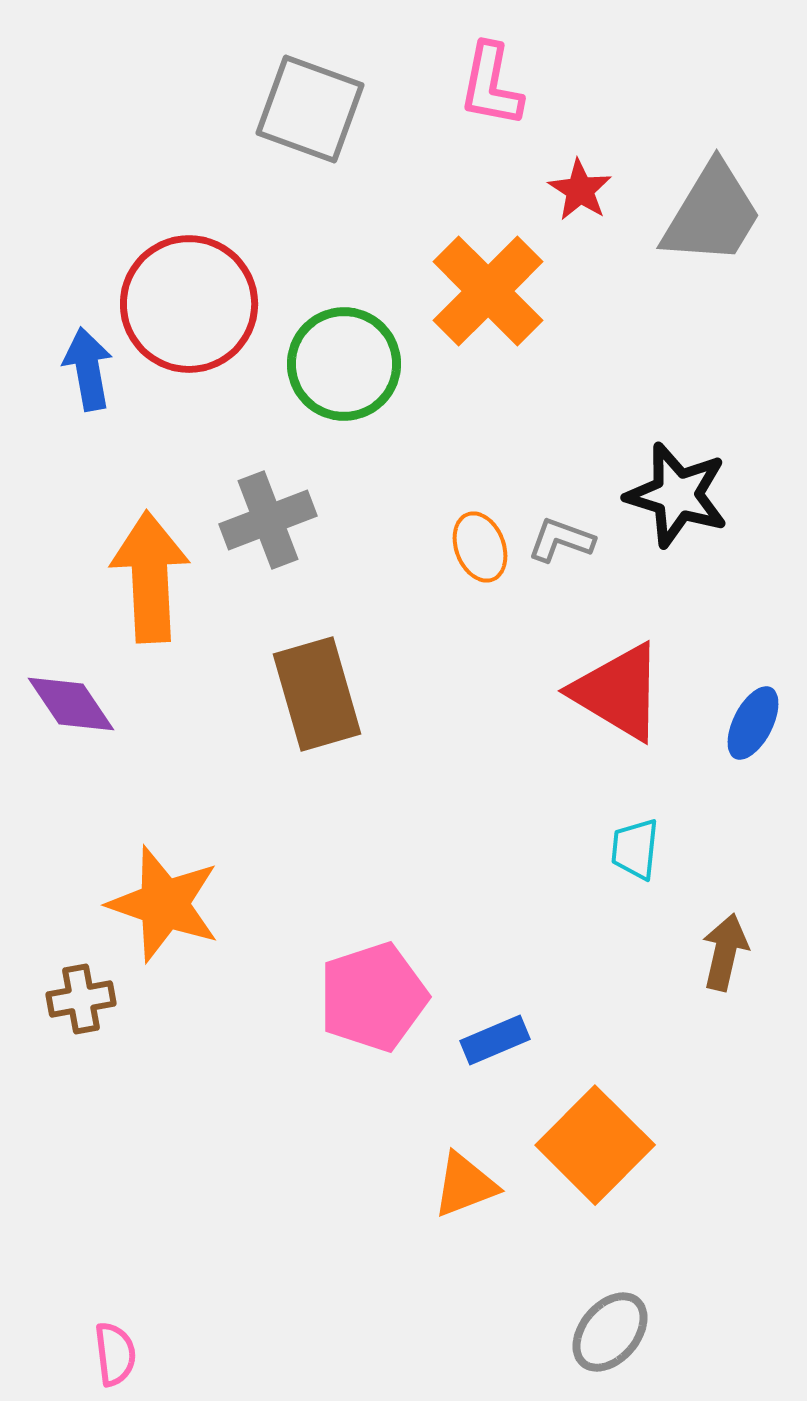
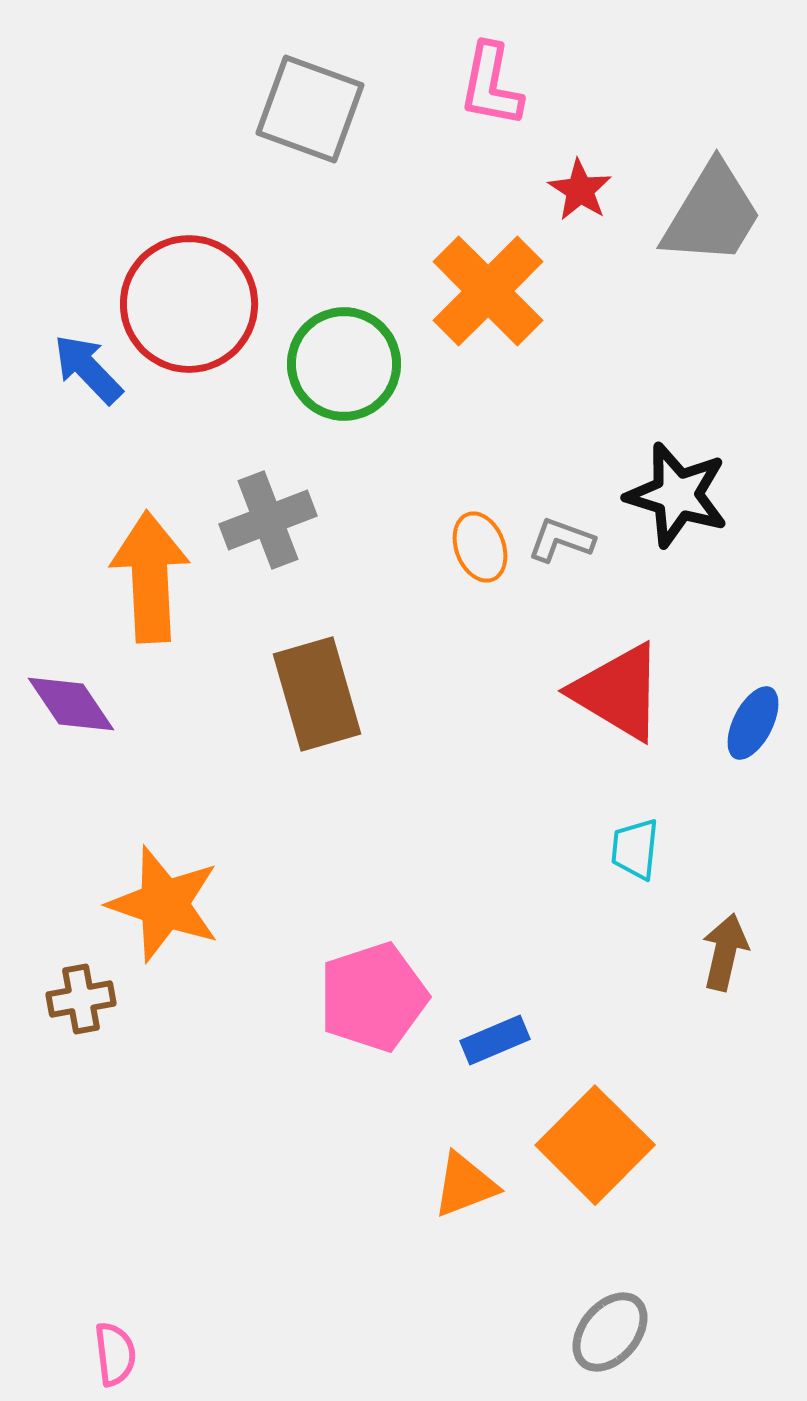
blue arrow: rotated 34 degrees counterclockwise
